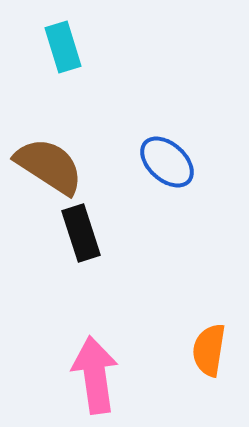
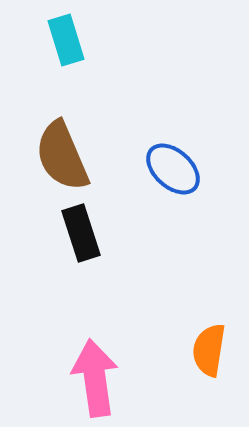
cyan rectangle: moved 3 px right, 7 px up
blue ellipse: moved 6 px right, 7 px down
brown semicircle: moved 13 px right, 10 px up; rotated 146 degrees counterclockwise
pink arrow: moved 3 px down
